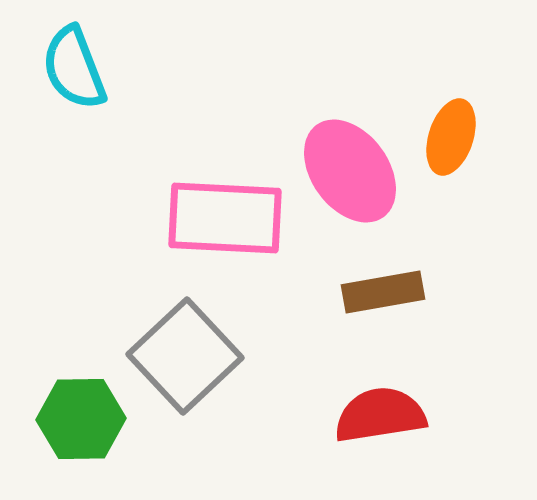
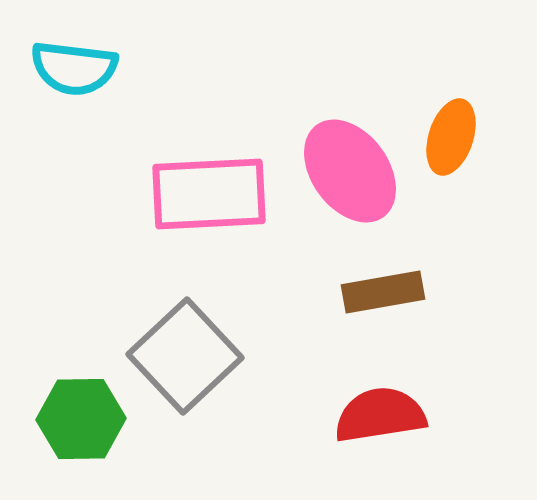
cyan semicircle: rotated 62 degrees counterclockwise
pink rectangle: moved 16 px left, 24 px up; rotated 6 degrees counterclockwise
